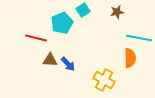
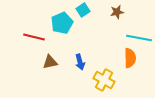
red line: moved 2 px left, 1 px up
brown triangle: moved 2 px down; rotated 14 degrees counterclockwise
blue arrow: moved 12 px right, 2 px up; rotated 28 degrees clockwise
